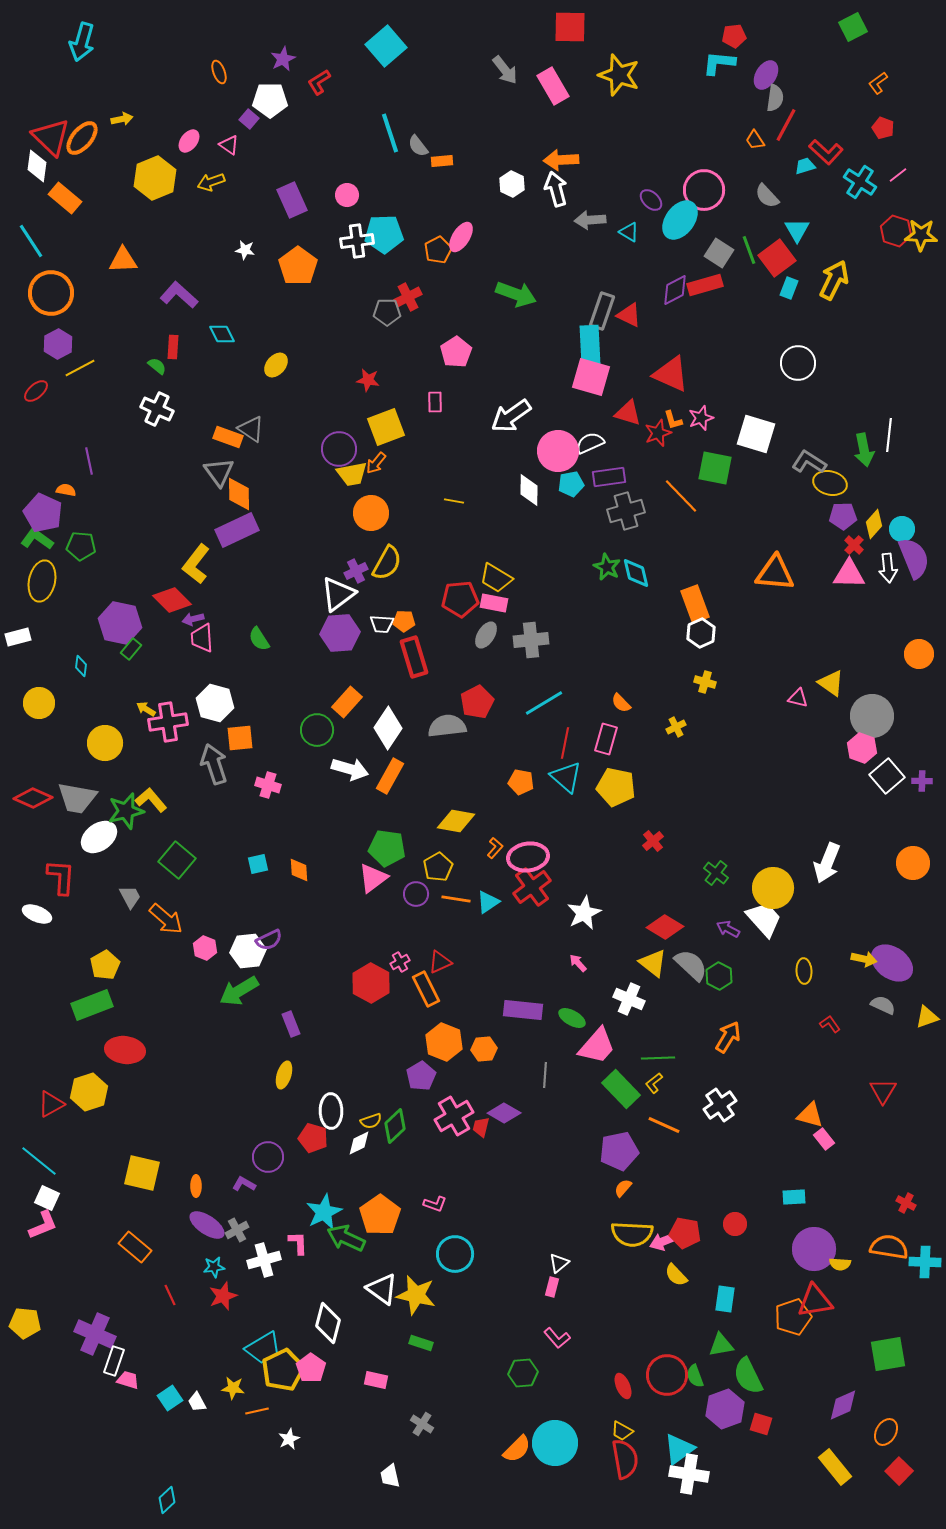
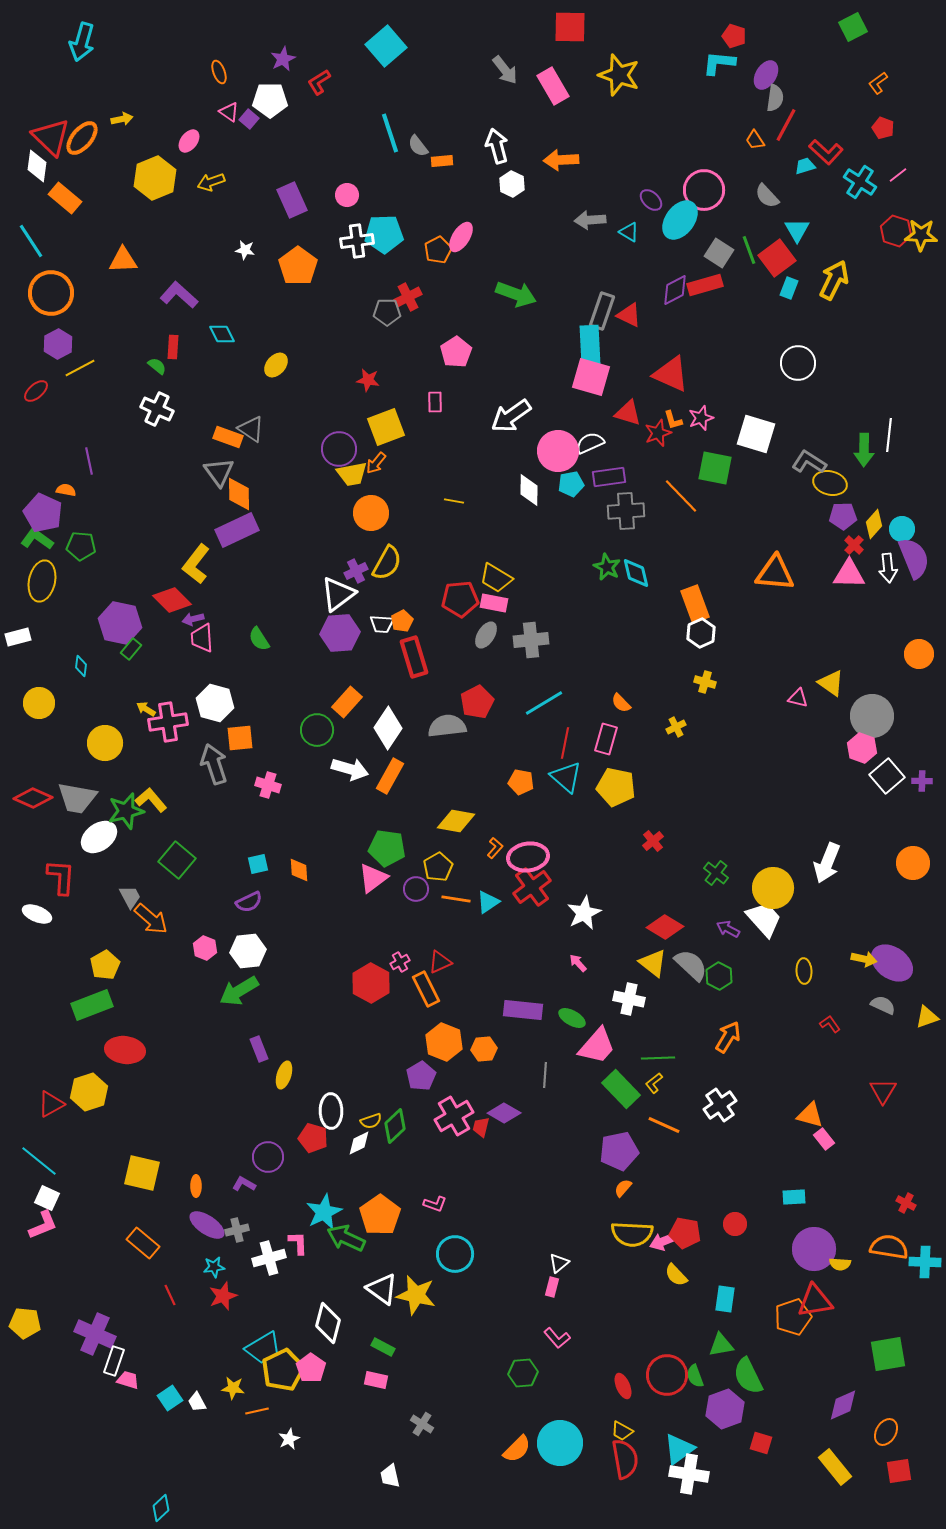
red pentagon at (734, 36): rotated 25 degrees clockwise
pink triangle at (229, 145): moved 33 px up
white arrow at (556, 189): moved 59 px left, 43 px up
green arrow at (864, 450): rotated 12 degrees clockwise
gray cross at (626, 511): rotated 12 degrees clockwise
orange pentagon at (404, 621): moved 2 px left; rotated 30 degrees counterclockwise
purple circle at (416, 894): moved 5 px up
orange arrow at (166, 919): moved 15 px left
purple semicircle at (269, 940): moved 20 px left, 38 px up
white cross at (629, 999): rotated 12 degrees counterclockwise
purple rectangle at (291, 1024): moved 32 px left, 25 px down
gray cross at (237, 1230): rotated 15 degrees clockwise
orange rectangle at (135, 1247): moved 8 px right, 4 px up
white cross at (264, 1260): moved 5 px right, 2 px up
green rectangle at (421, 1343): moved 38 px left, 4 px down; rotated 10 degrees clockwise
red square at (761, 1424): moved 19 px down
cyan circle at (555, 1443): moved 5 px right
red square at (899, 1471): rotated 36 degrees clockwise
cyan diamond at (167, 1500): moved 6 px left, 8 px down
